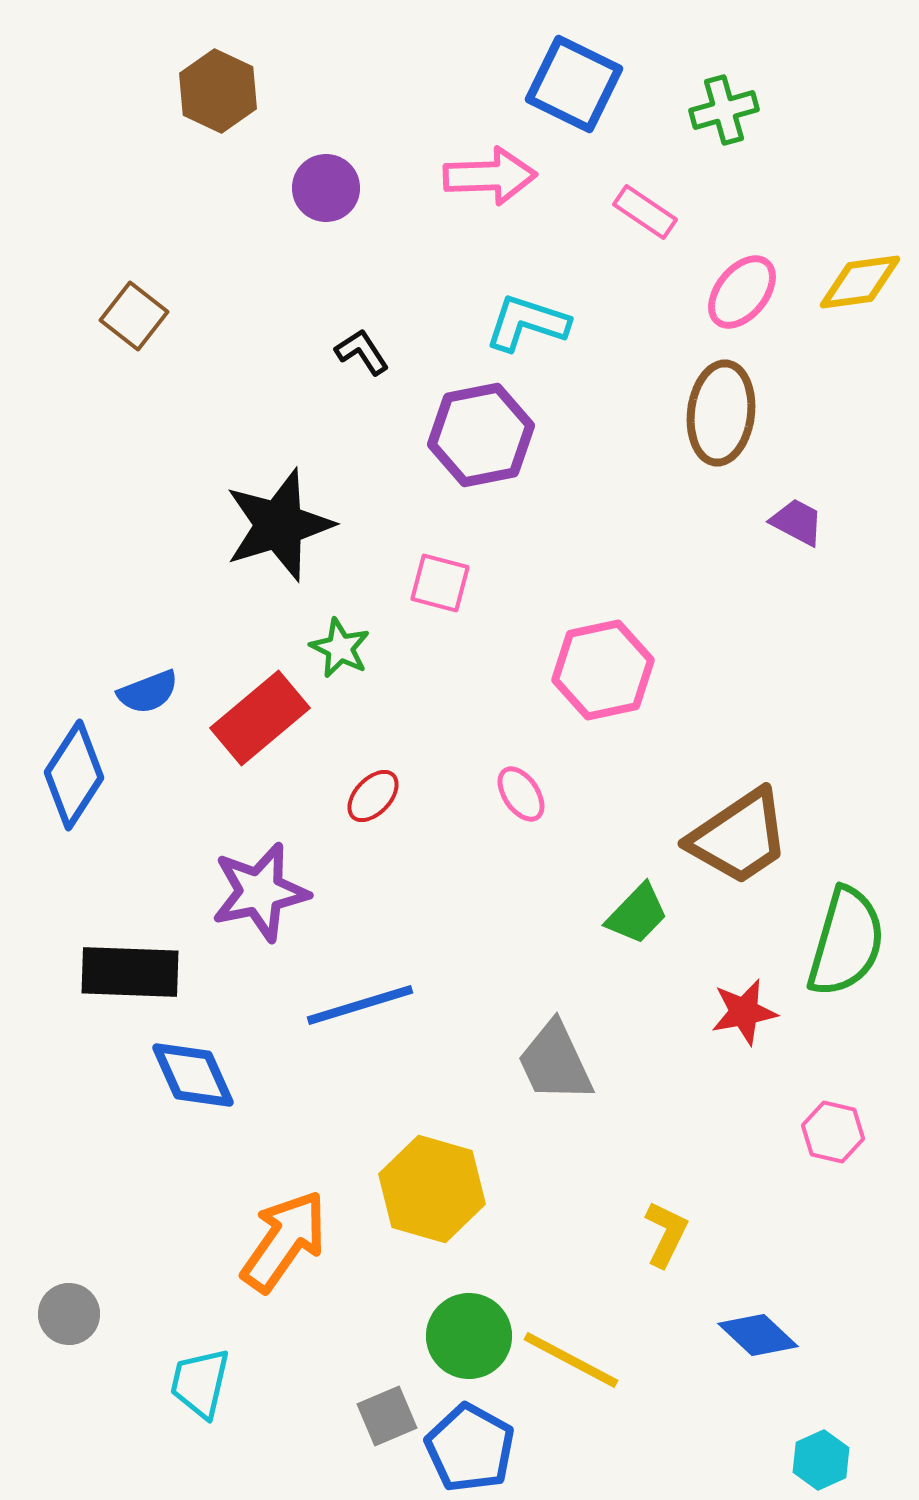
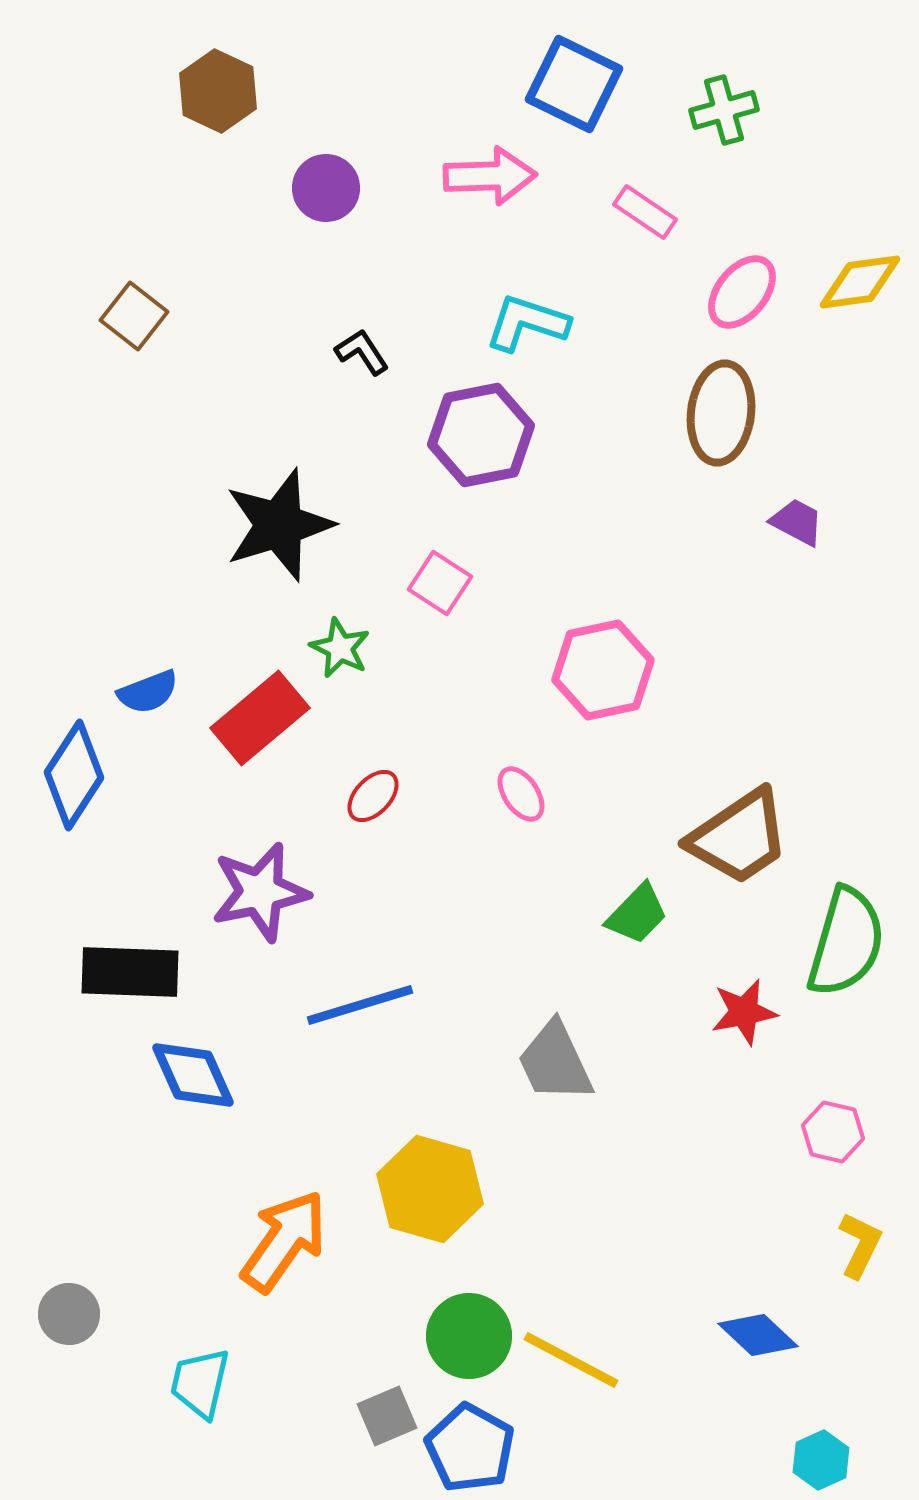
pink square at (440, 583): rotated 18 degrees clockwise
yellow hexagon at (432, 1189): moved 2 px left
yellow L-shape at (666, 1234): moved 194 px right, 11 px down
